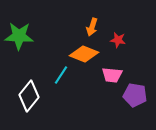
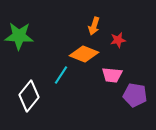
orange arrow: moved 2 px right, 1 px up
red star: rotated 21 degrees counterclockwise
